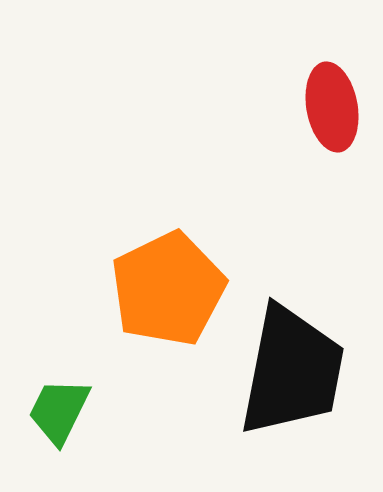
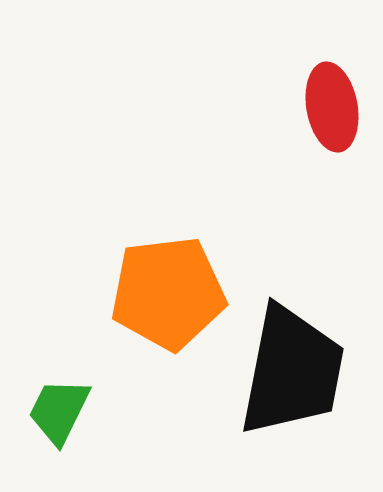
orange pentagon: moved 4 px down; rotated 19 degrees clockwise
